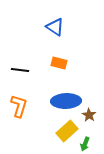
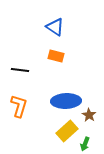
orange rectangle: moved 3 px left, 7 px up
